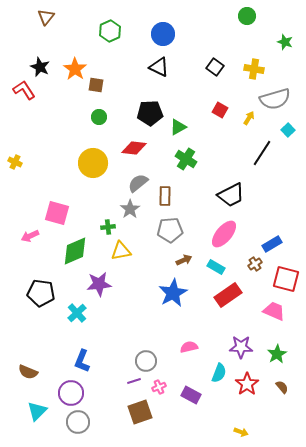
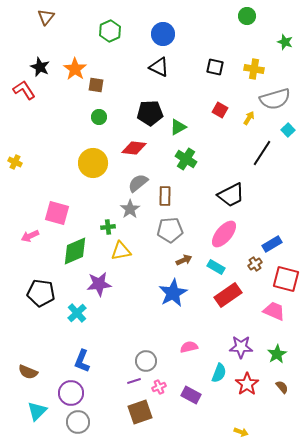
black square at (215, 67): rotated 24 degrees counterclockwise
